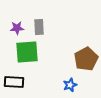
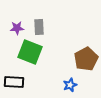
green square: moved 3 px right; rotated 25 degrees clockwise
